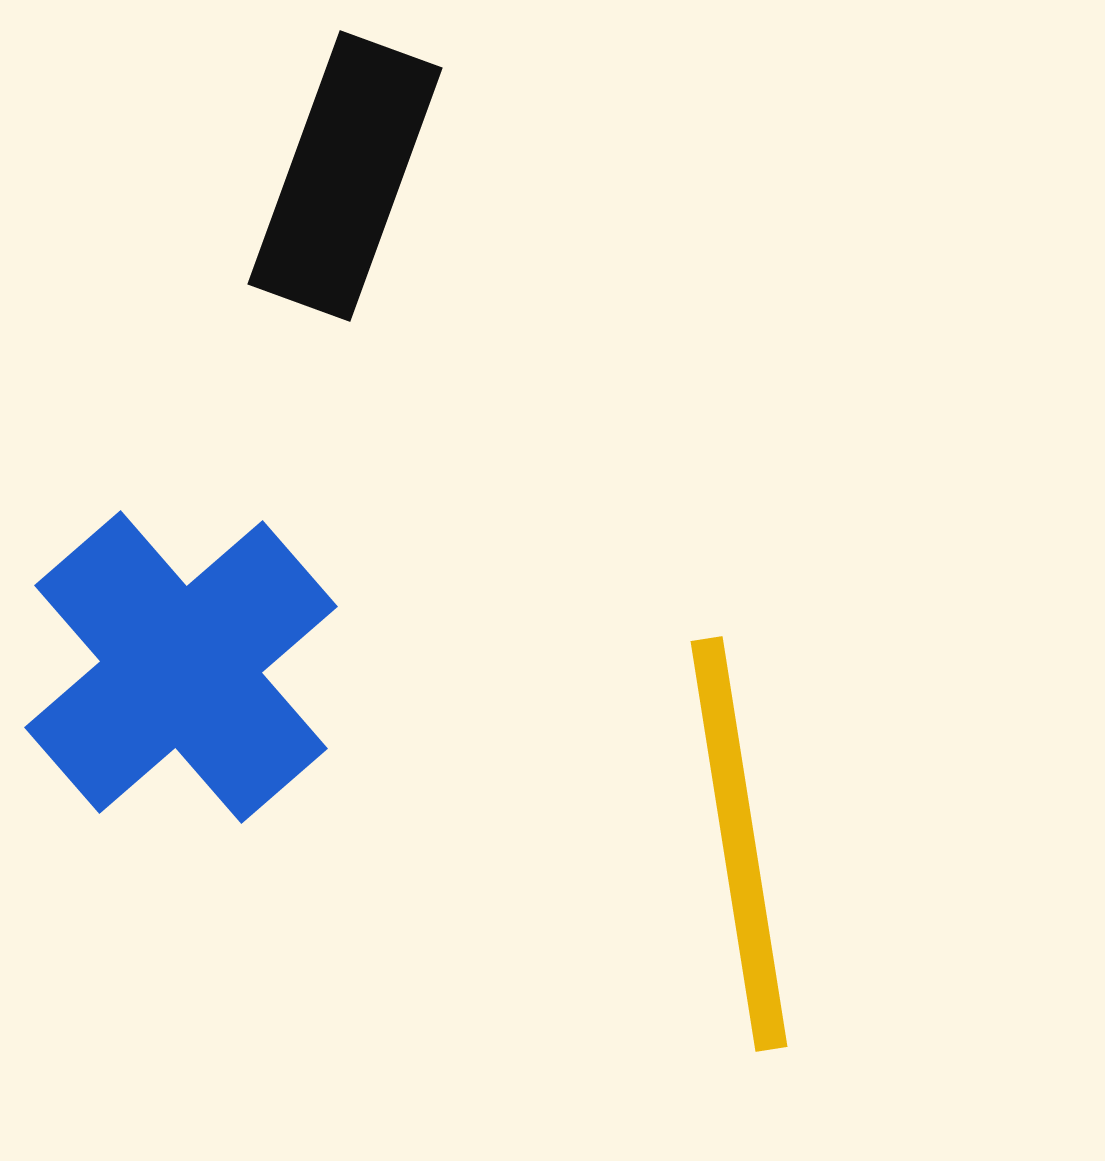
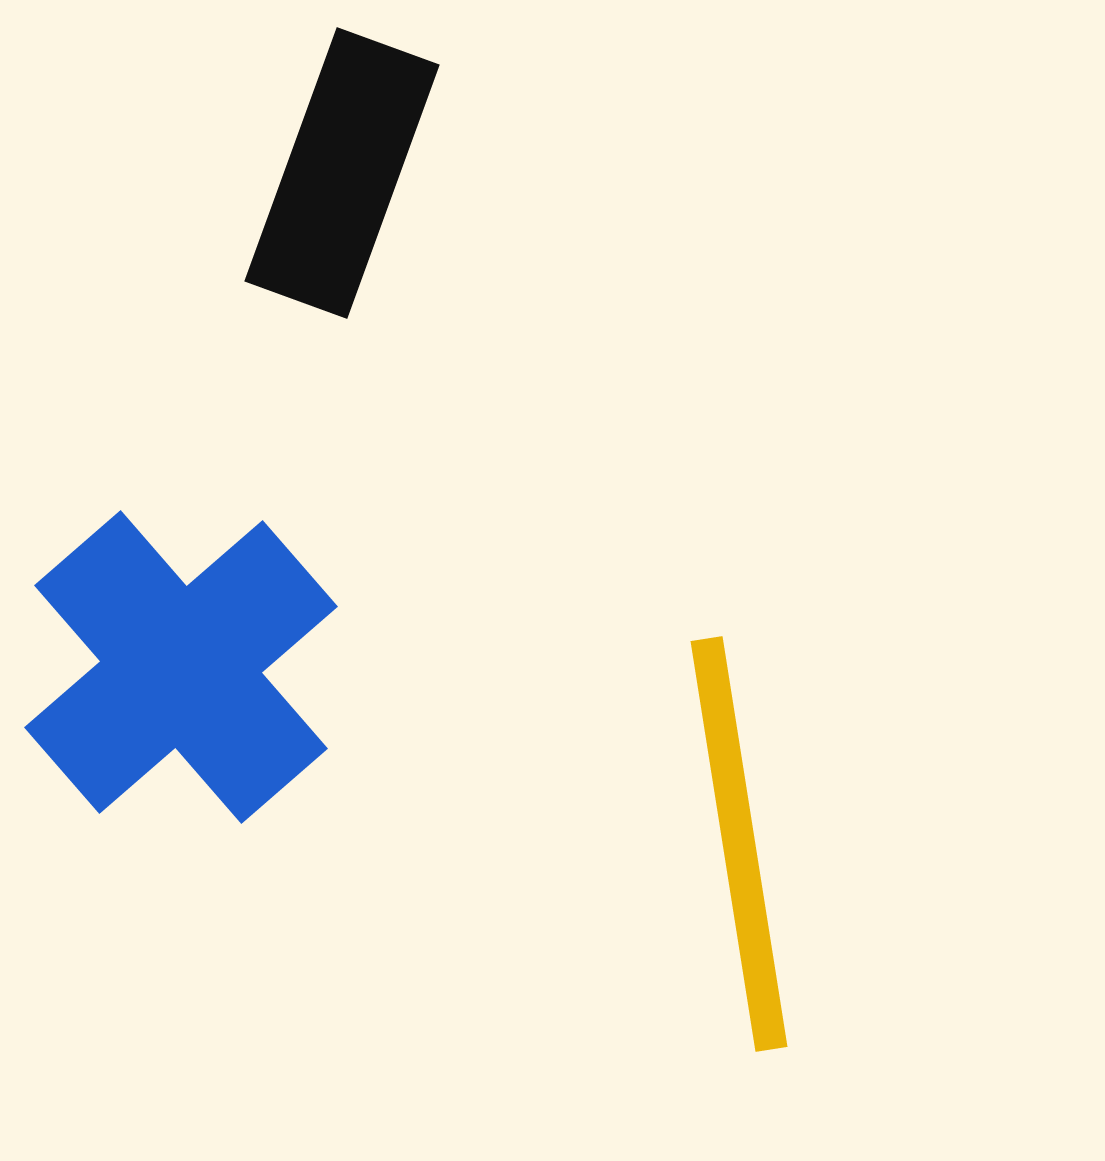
black rectangle: moved 3 px left, 3 px up
